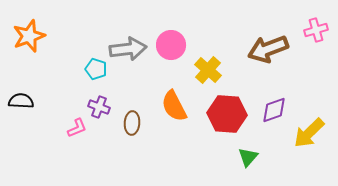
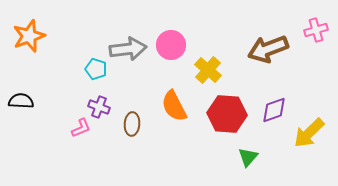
brown ellipse: moved 1 px down
pink L-shape: moved 4 px right
